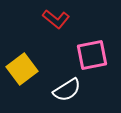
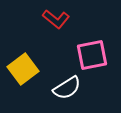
yellow square: moved 1 px right
white semicircle: moved 2 px up
